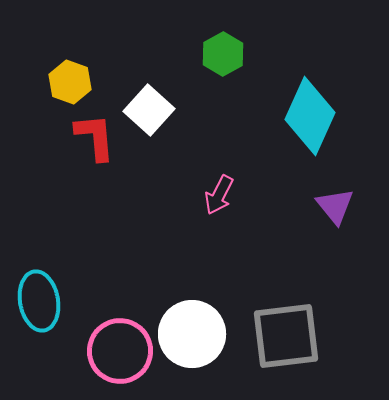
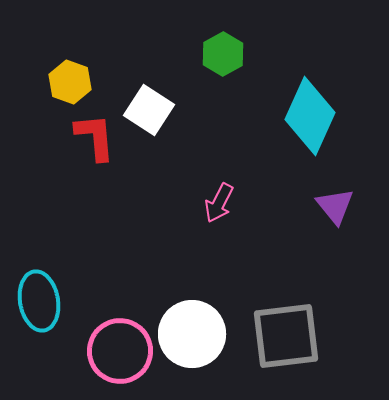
white square: rotated 9 degrees counterclockwise
pink arrow: moved 8 px down
